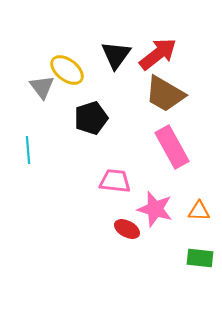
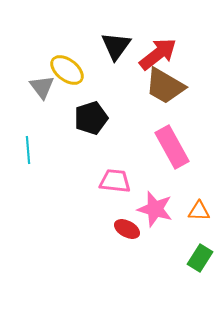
black triangle: moved 9 px up
brown trapezoid: moved 8 px up
green rectangle: rotated 64 degrees counterclockwise
